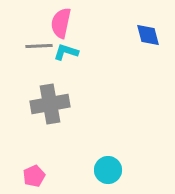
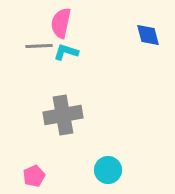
gray cross: moved 13 px right, 11 px down
